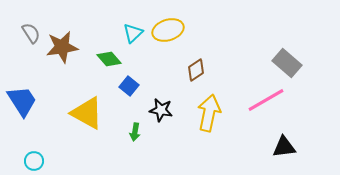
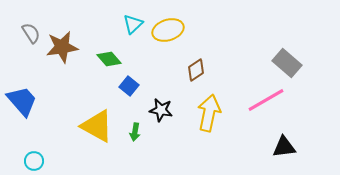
cyan triangle: moved 9 px up
blue trapezoid: rotated 8 degrees counterclockwise
yellow triangle: moved 10 px right, 13 px down
